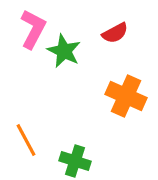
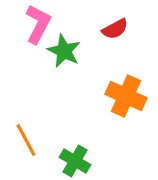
pink L-shape: moved 5 px right, 5 px up
red semicircle: moved 4 px up
green cross: rotated 12 degrees clockwise
